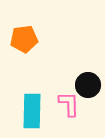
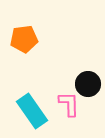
black circle: moved 1 px up
cyan rectangle: rotated 36 degrees counterclockwise
